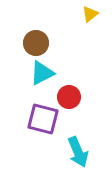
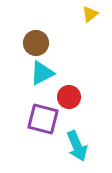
cyan arrow: moved 1 px left, 6 px up
